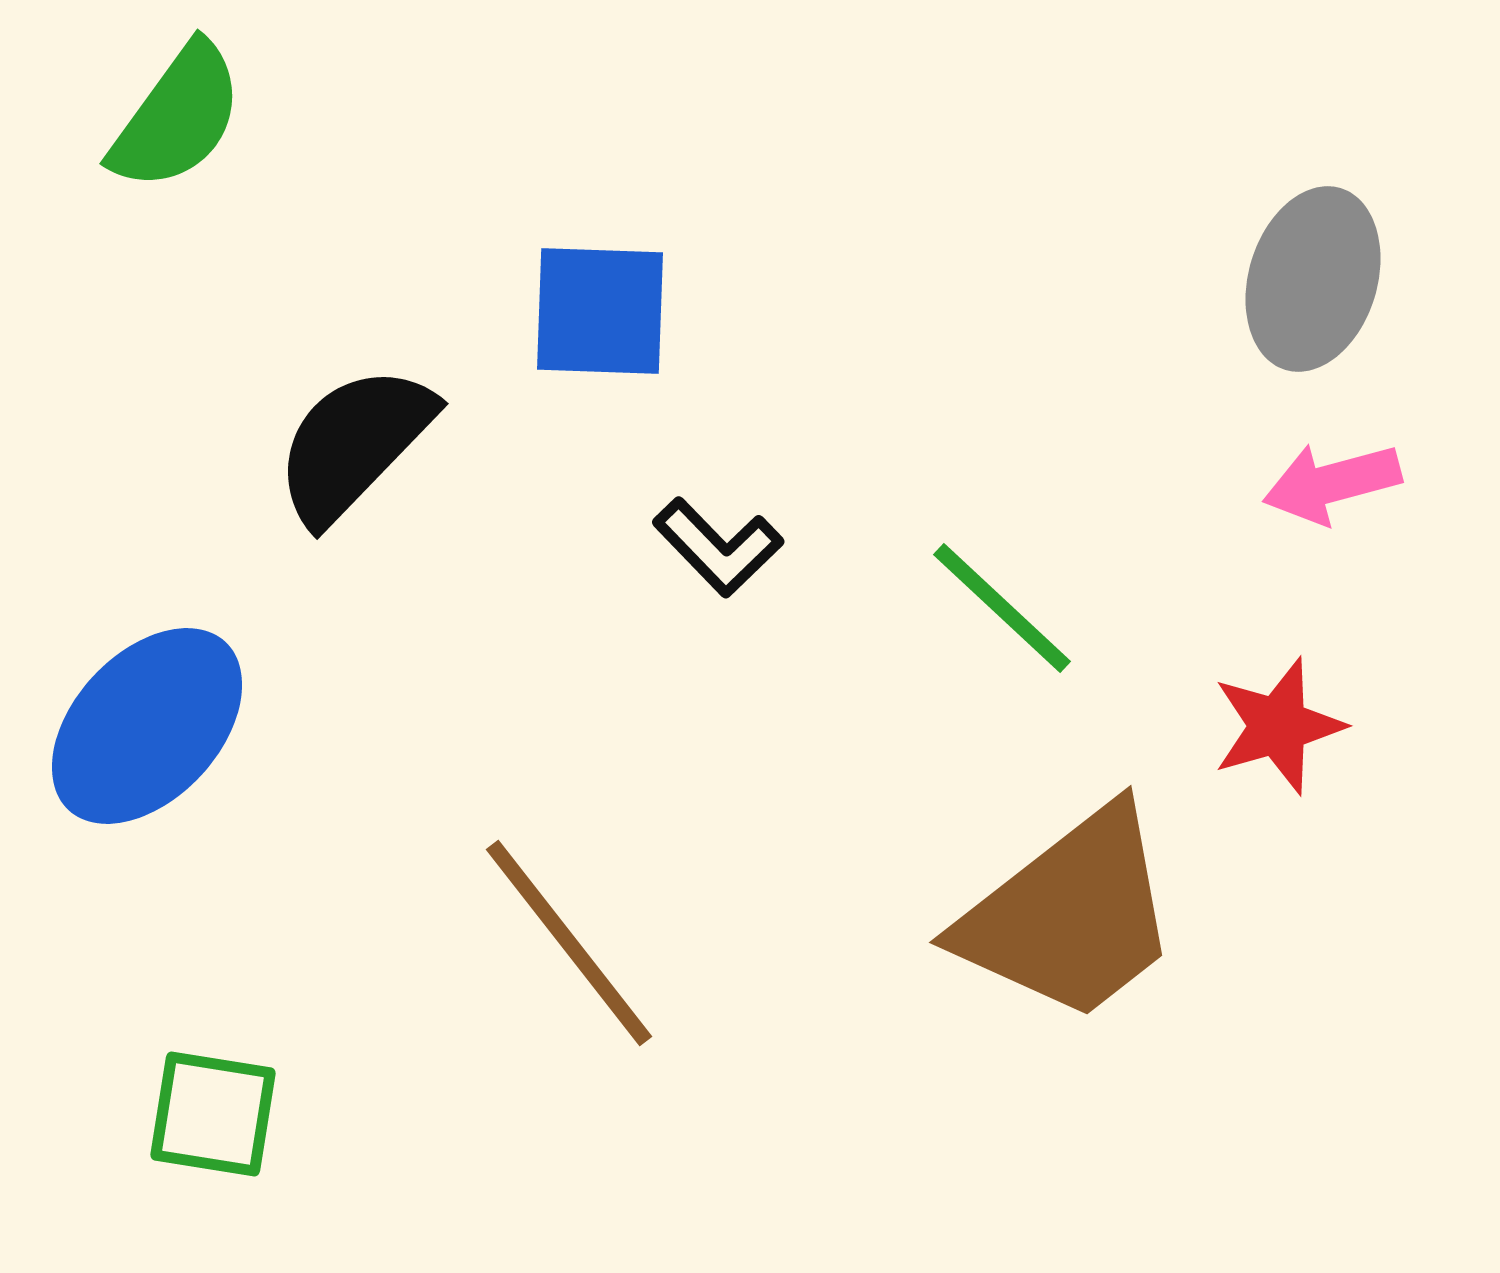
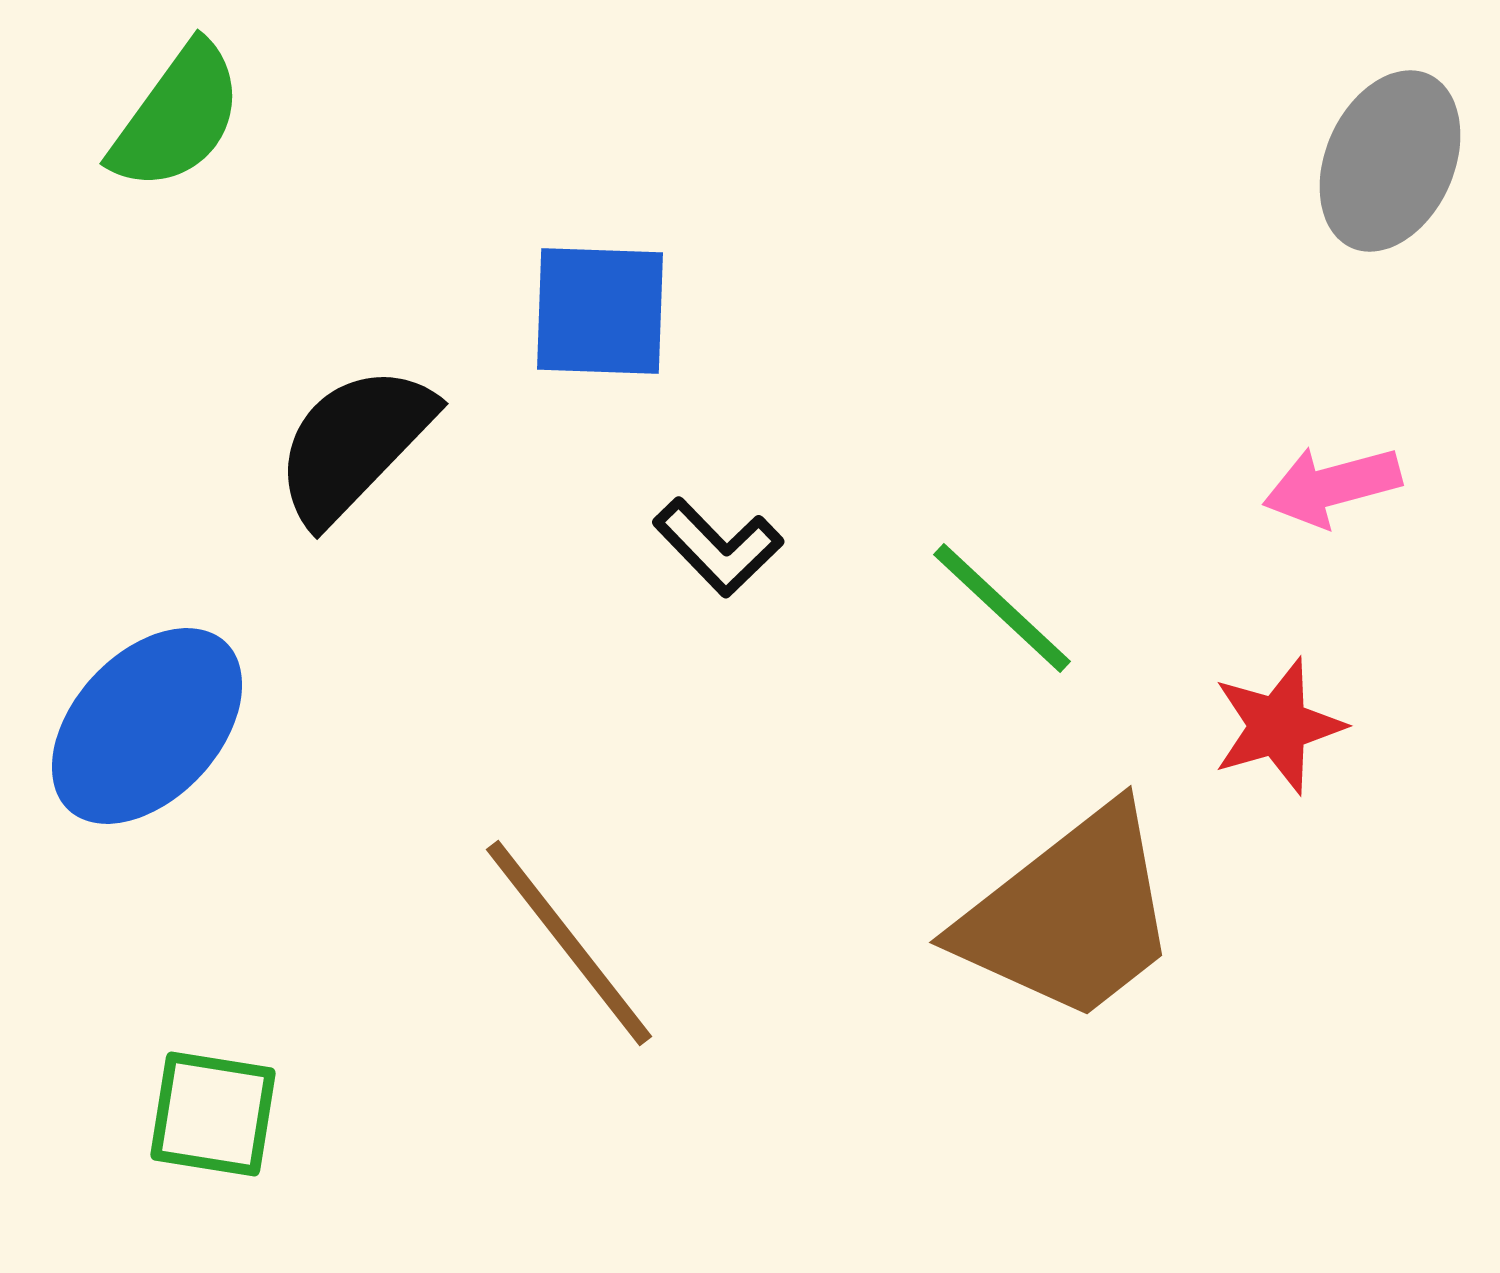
gray ellipse: moved 77 px right, 118 px up; rotated 7 degrees clockwise
pink arrow: moved 3 px down
